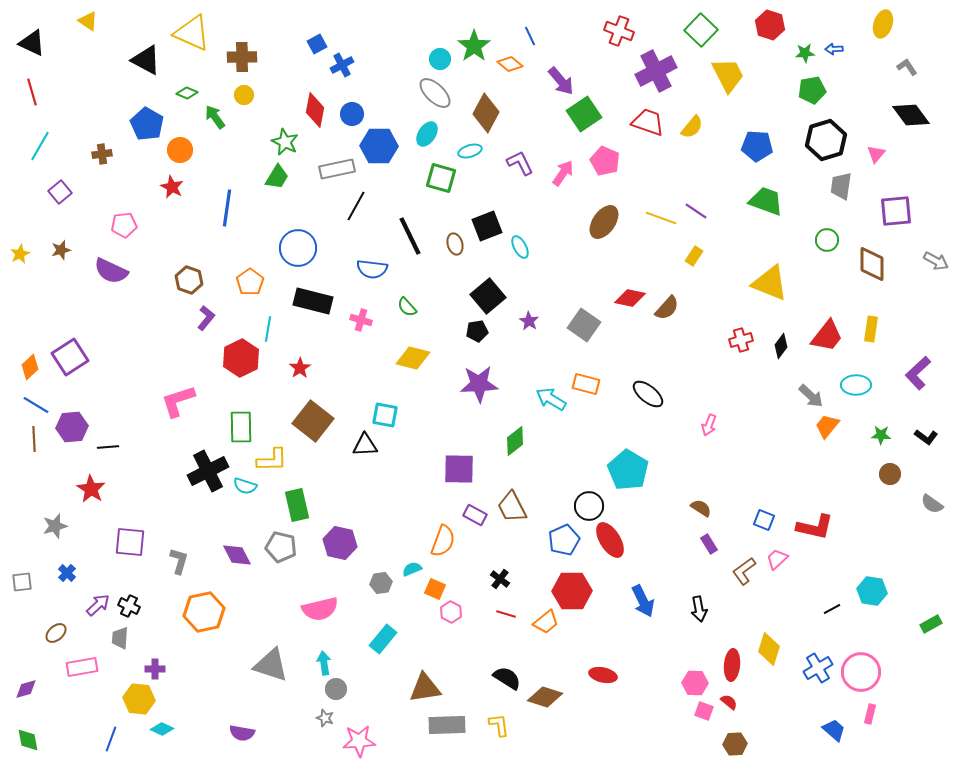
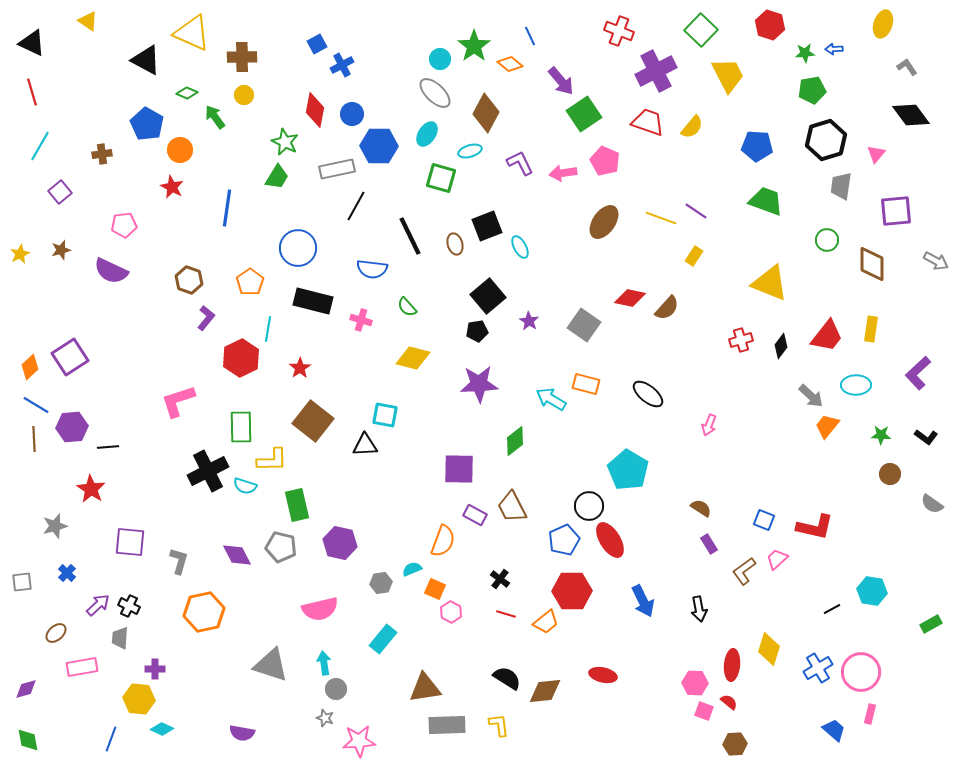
pink arrow at (563, 173): rotated 132 degrees counterclockwise
brown diamond at (545, 697): moved 6 px up; rotated 24 degrees counterclockwise
